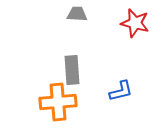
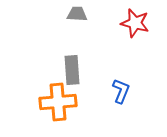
blue L-shape: rotated 55 degrees counterclockwise
